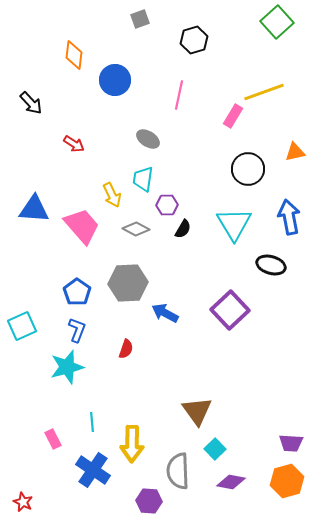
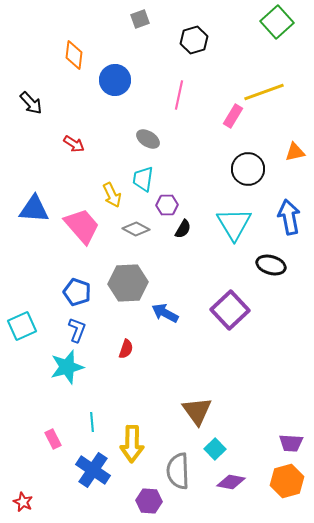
blue pentagon at (77, 292): rotated 16 degrees counterclockwise
